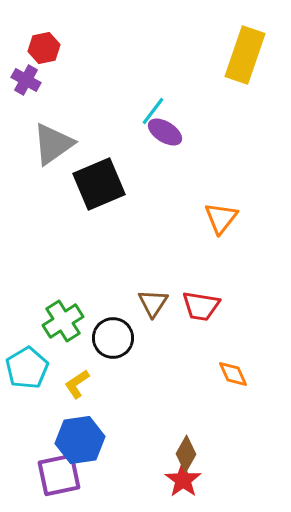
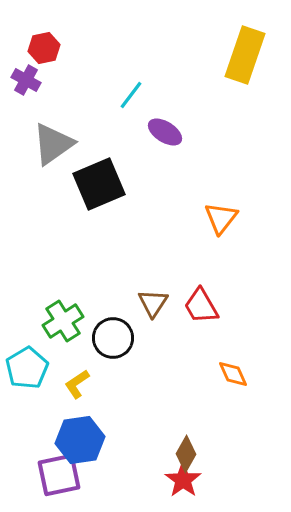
cyan line: moved 22 px left, 16 px up
red trapezoid: rotated 51 degrees clockwise
